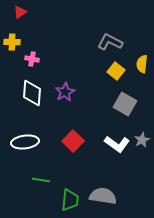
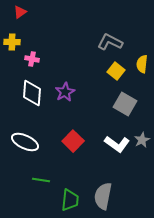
white ellipse: rotated 32 degrees clockwise
gray semicircle: rotated 88 degrees counterclockwise
